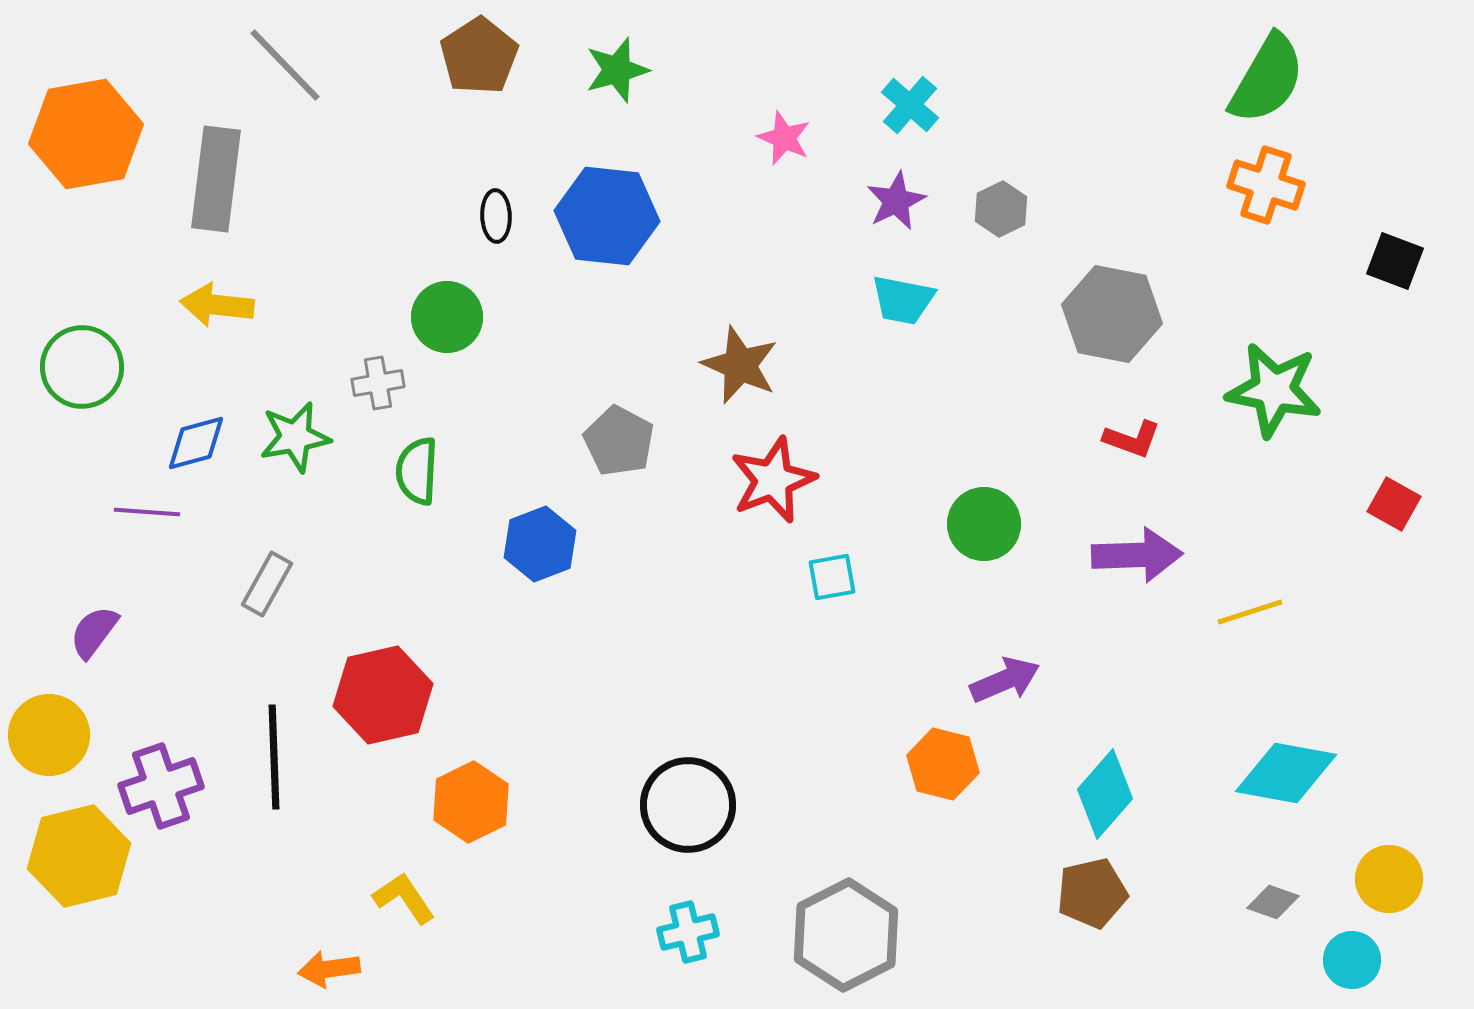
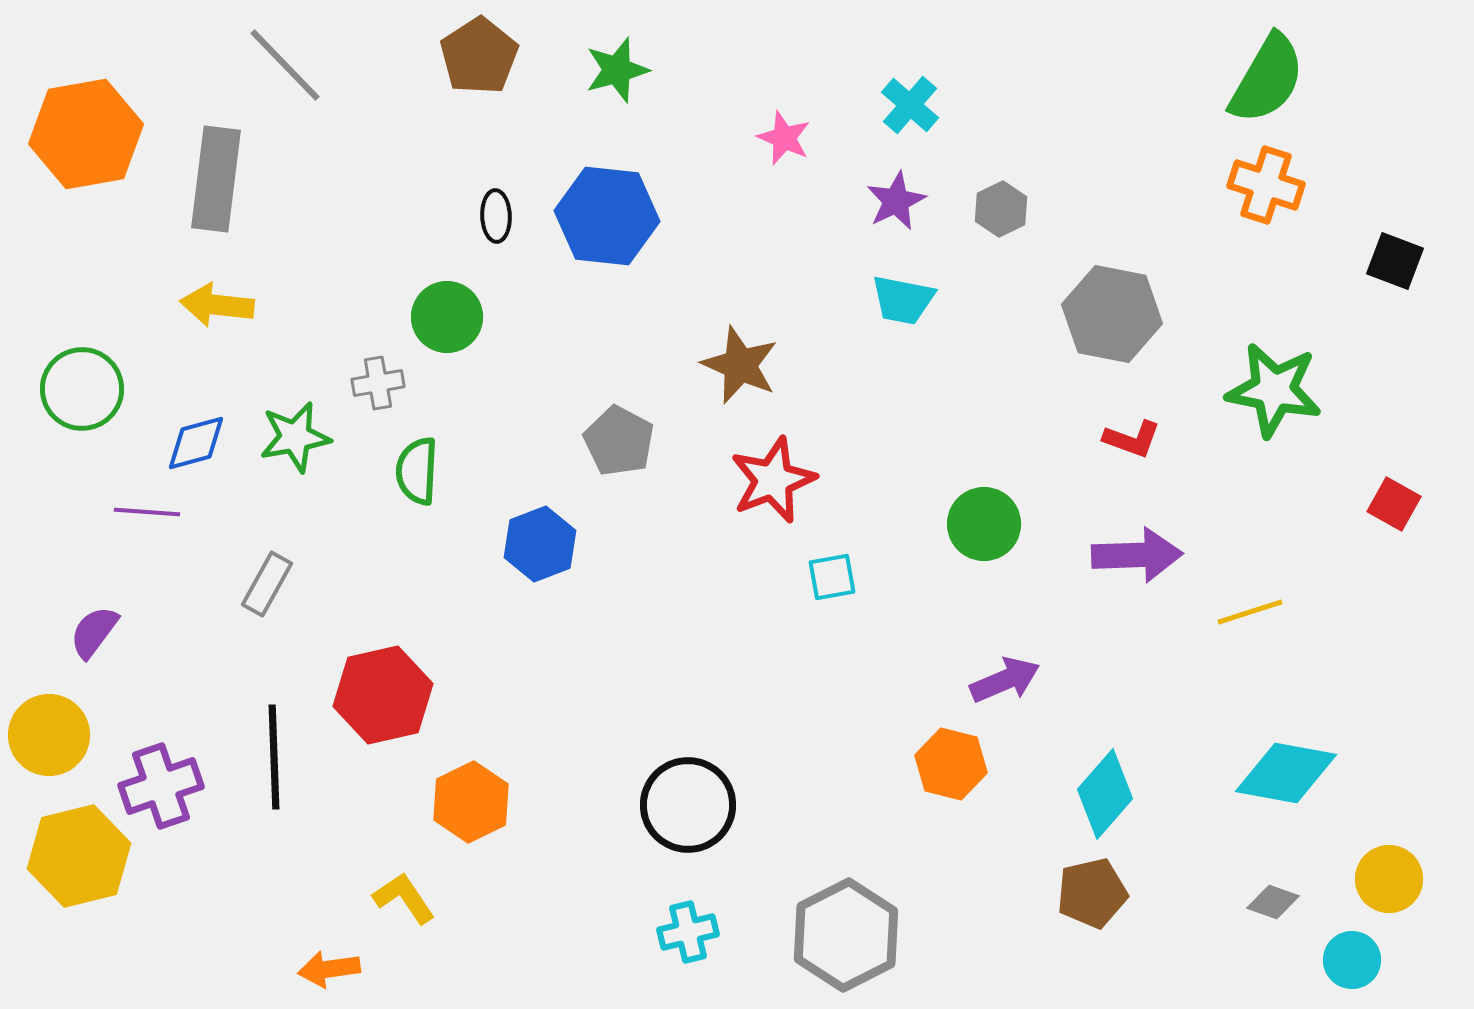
green circle at (82, 367): moved 22 px down
orange hexagon at (943, 764): moved 8 px right
